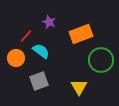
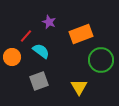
orange circle: moved 4 px left, 1 px up
